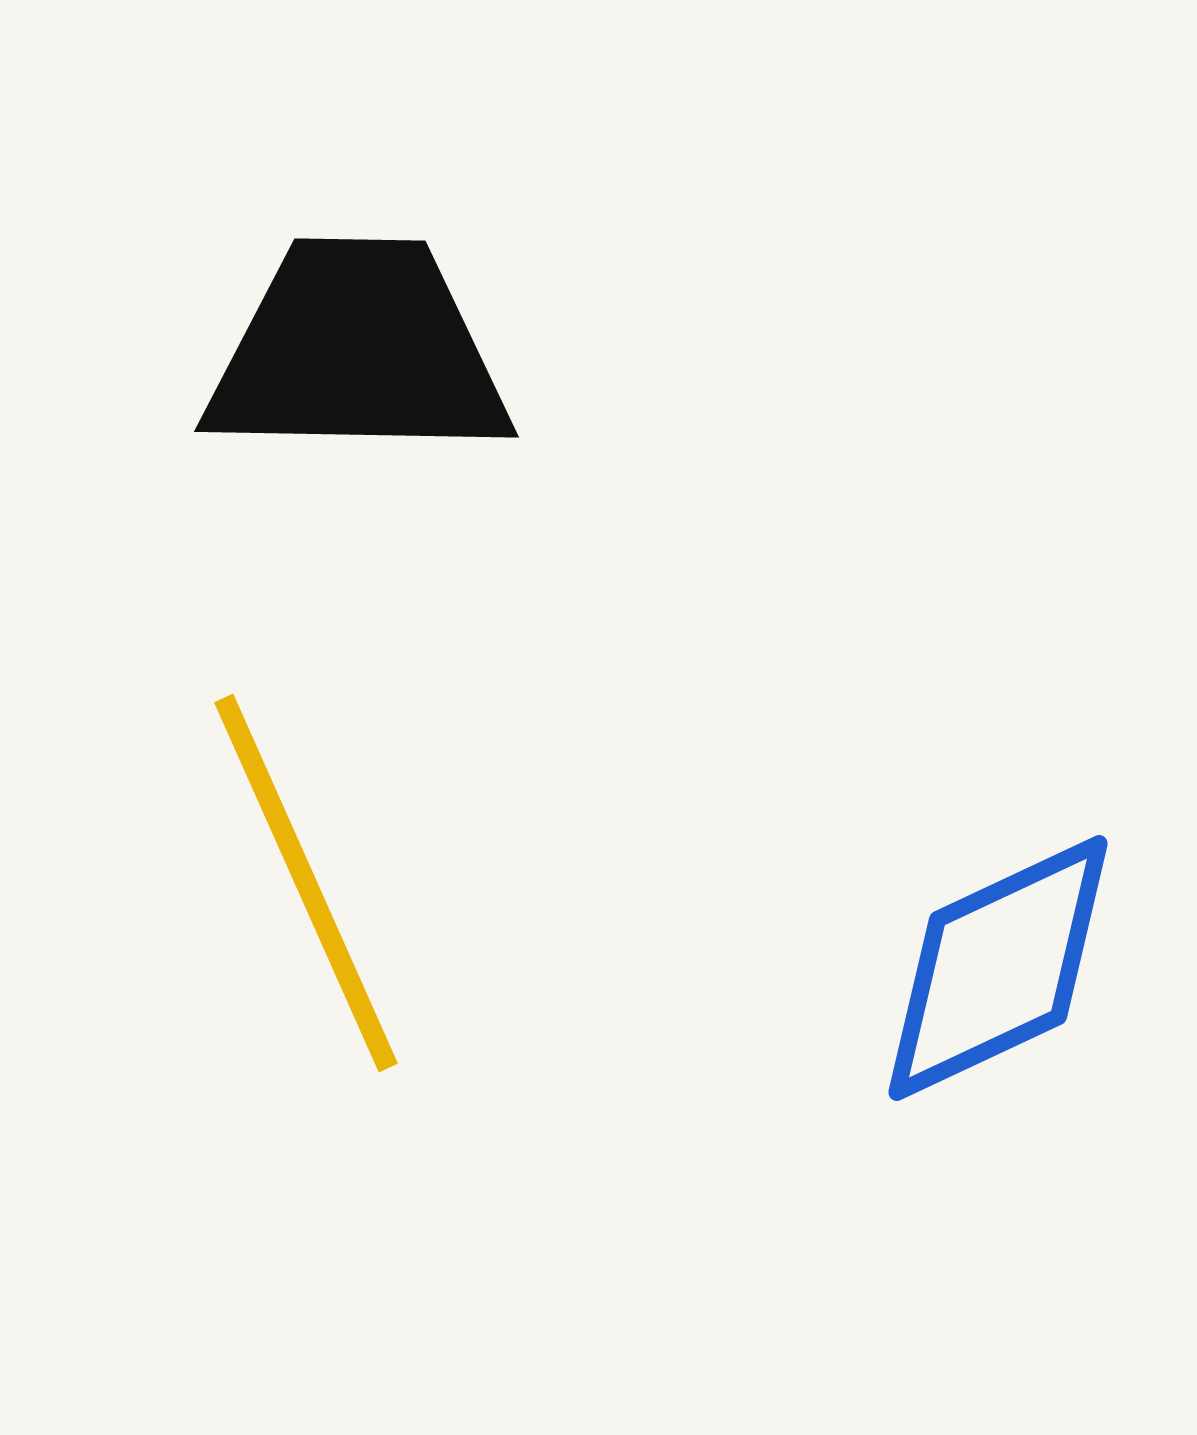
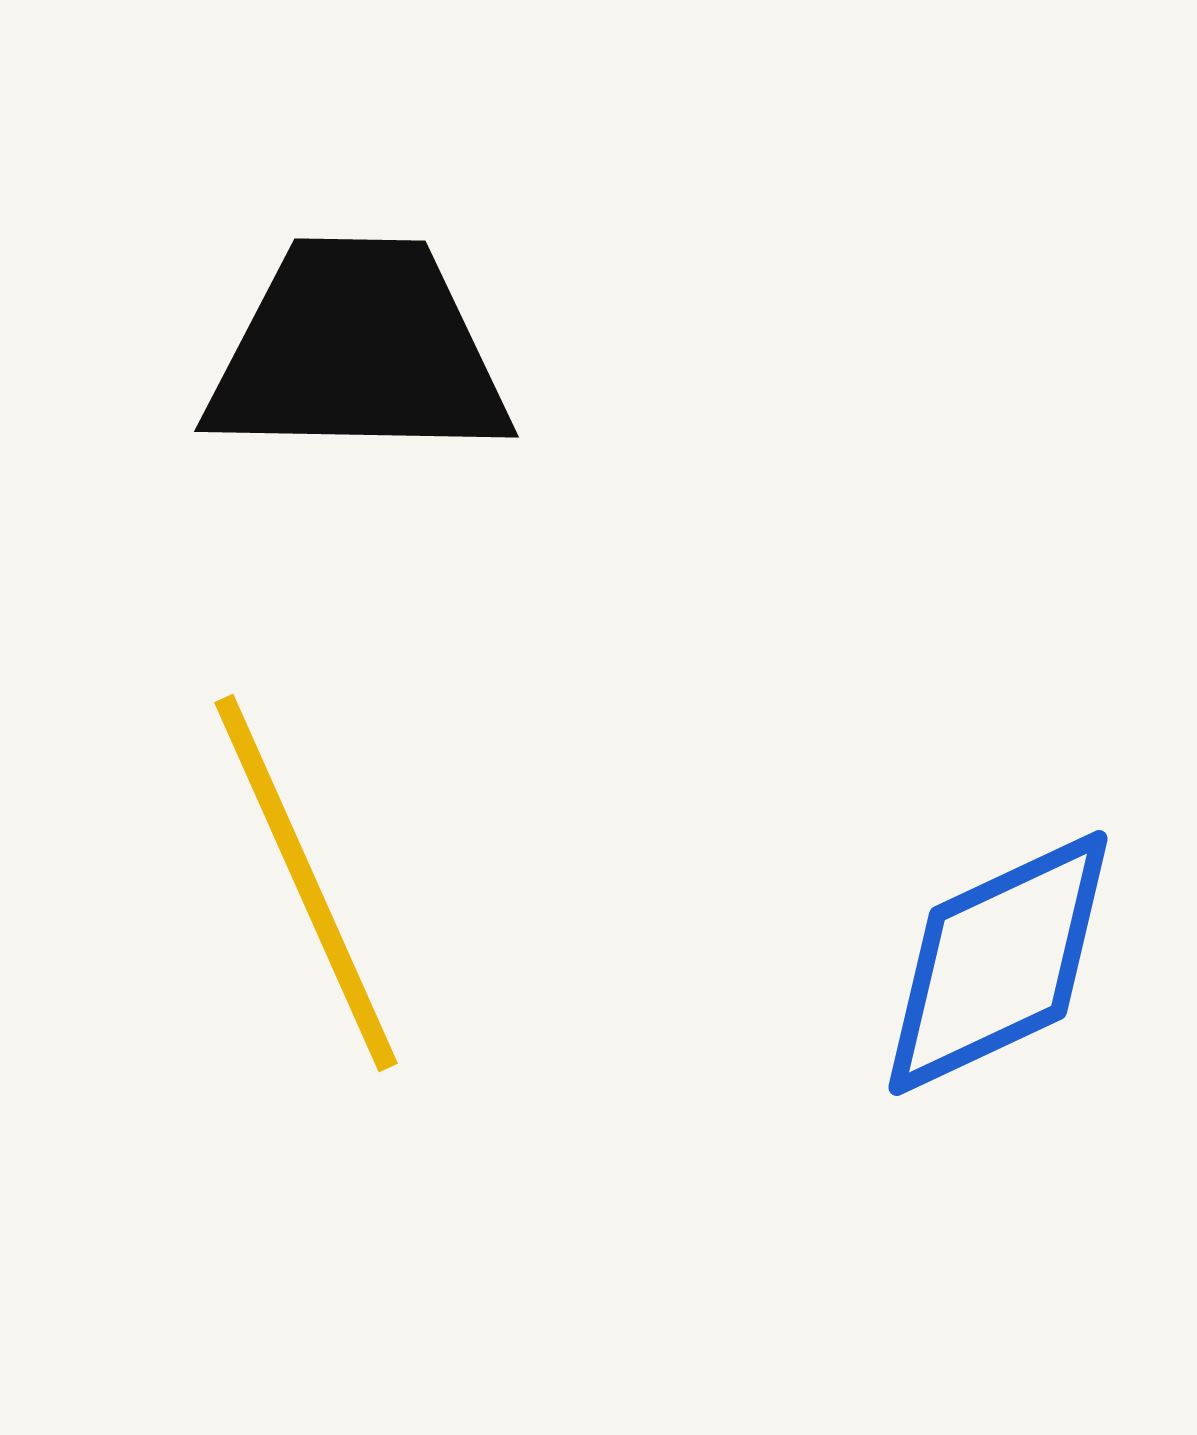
blue diamond: moved 5 px up
